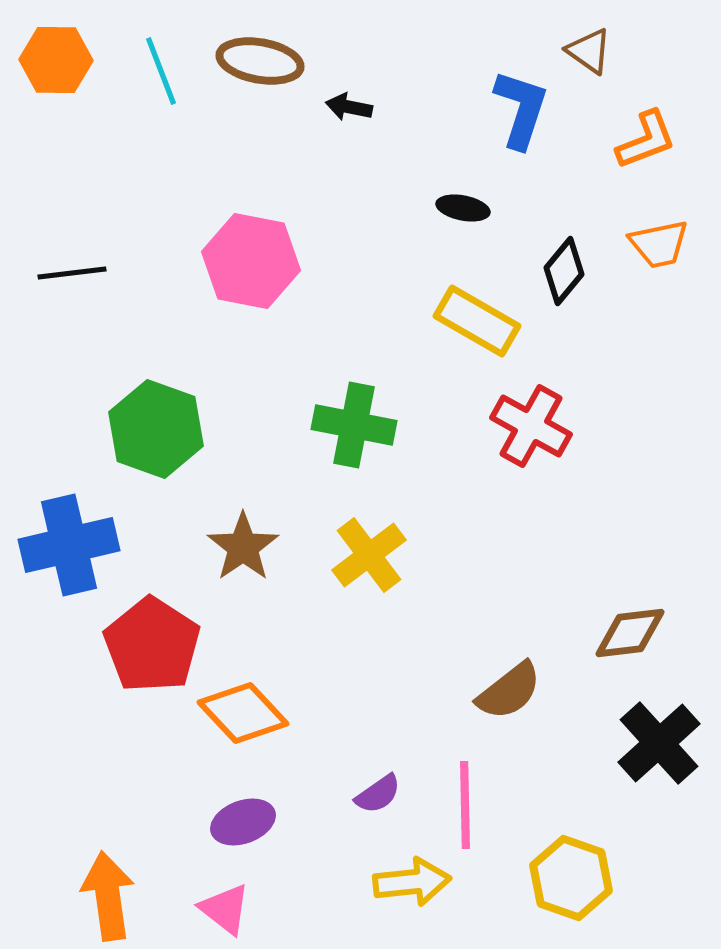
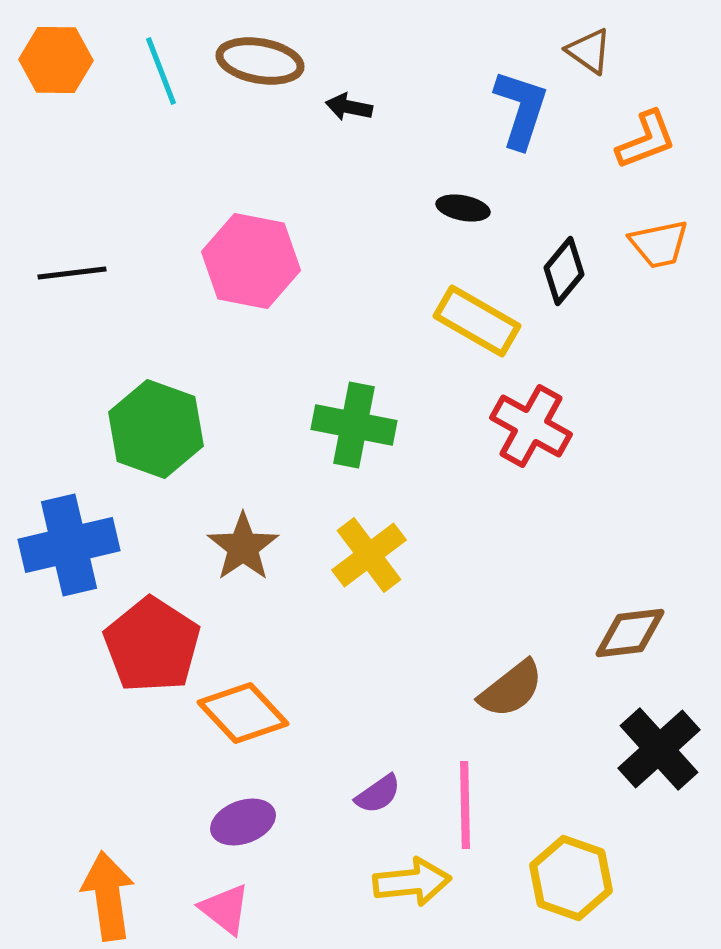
brown semicircle: moved 2 px right, 2 px up
black cross: moved 6 px down
